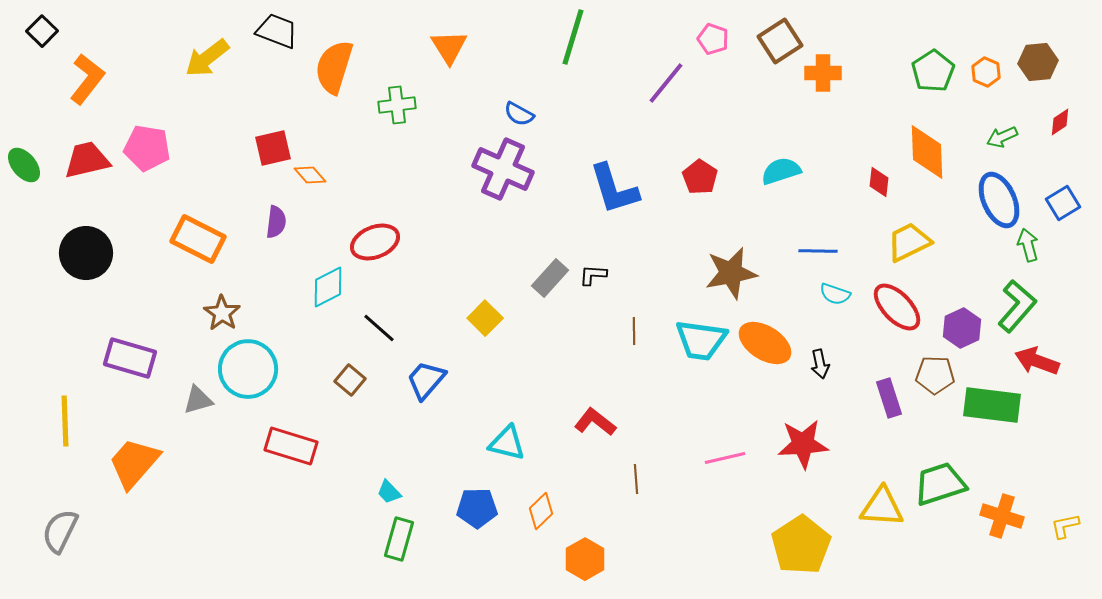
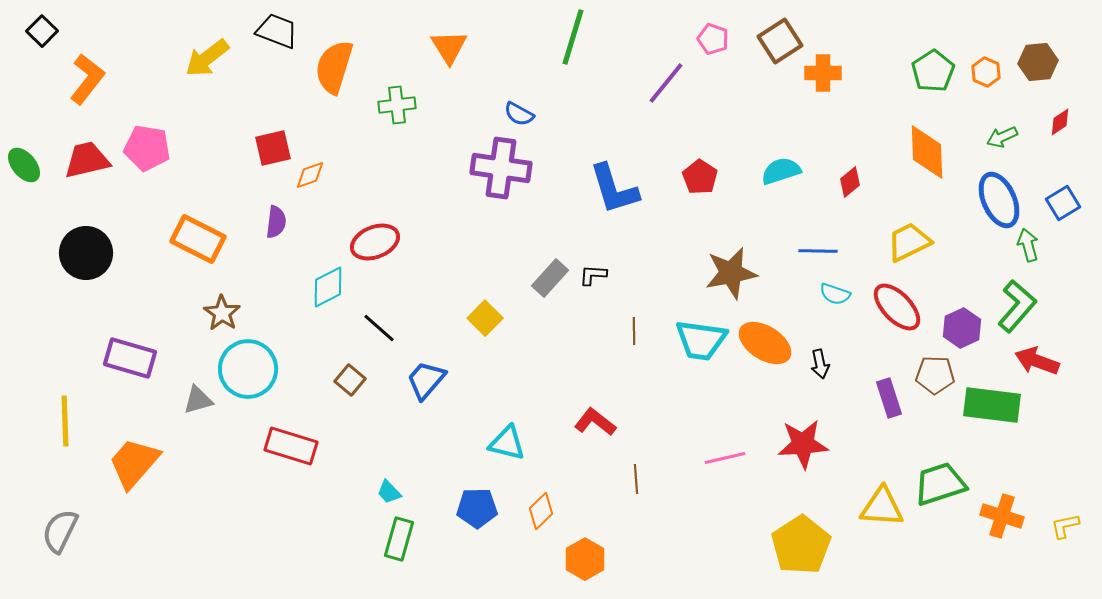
purple cross at (503, 169): moved 2 px left, 1 px up; rotated 16 degrees counterclockwise
orange diamond at (310, 175): rotated 68 degrees counterclockwise
red diamond at (879, 182): moved 29 px left; rotated 44 degrees clockwise
